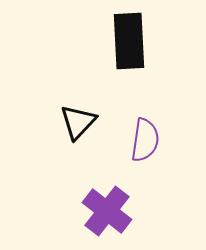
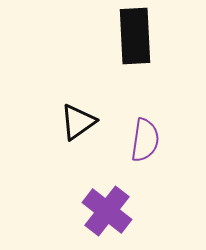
black rectangle: moved 6 px right, 5 px up
black triangle: rotated 12 degrees clockwise
